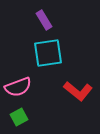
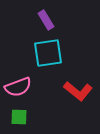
purple rectangle: moved 2 px right
green square: rotated 30 degrees clockwise
